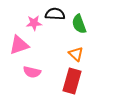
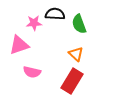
red rectangle: rotated 15 degrees clockwise
